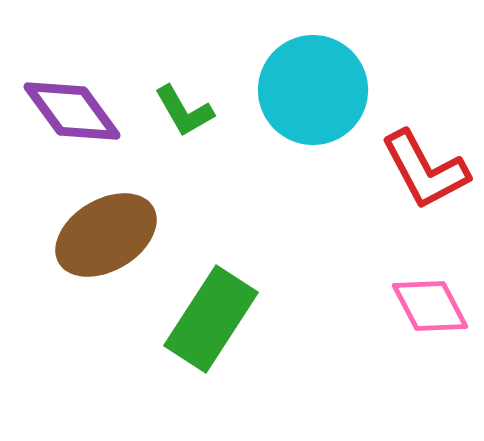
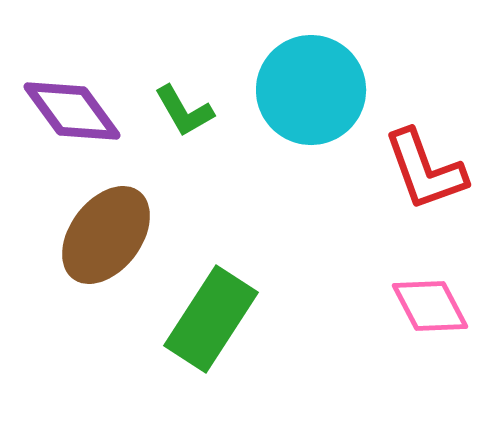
cyan circle: moved 2 px left
red L-shape: rotated 8 degrees clockwise
brown ellipse: rotated 22 degrees counterclockwise
